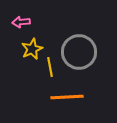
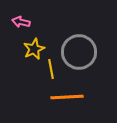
pink arrow: rotated 18 degrees clockwise
yellow star: moved 2 px right
yellow line: moved 1 px right, 2 px down
